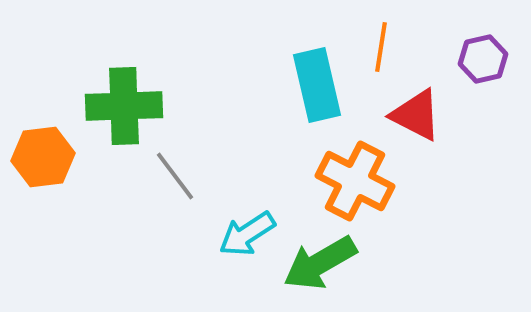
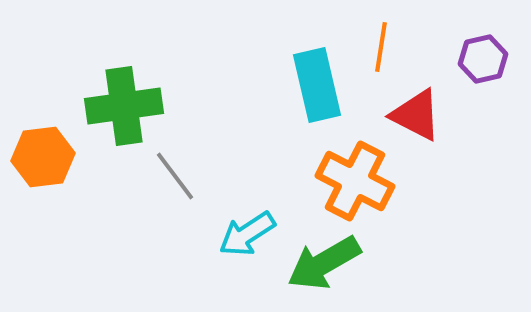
green cross: rotated 6 degrees counterclockwise
green arrow: moved 4 px right
